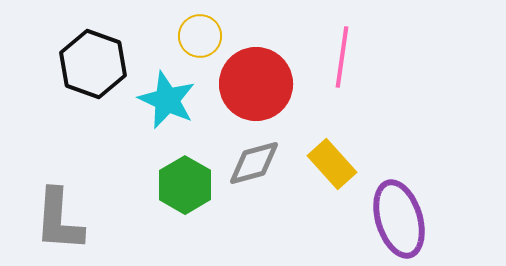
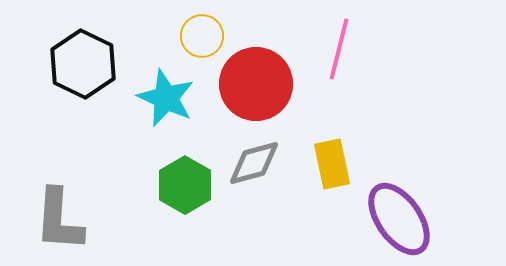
yellow circle: moved 2 px right
pink line: moved 3 px left, 8 px up; rotated 6 degrees clockwise
black hexagon: moved 10 px left; rotated 6 degrees clockwise
cyan star: moved 1 px left, 2 px up
yellow rectangle: rotated 30 degrees clockwise
purple ellipse: rotated 18 degrees counterclockwise
